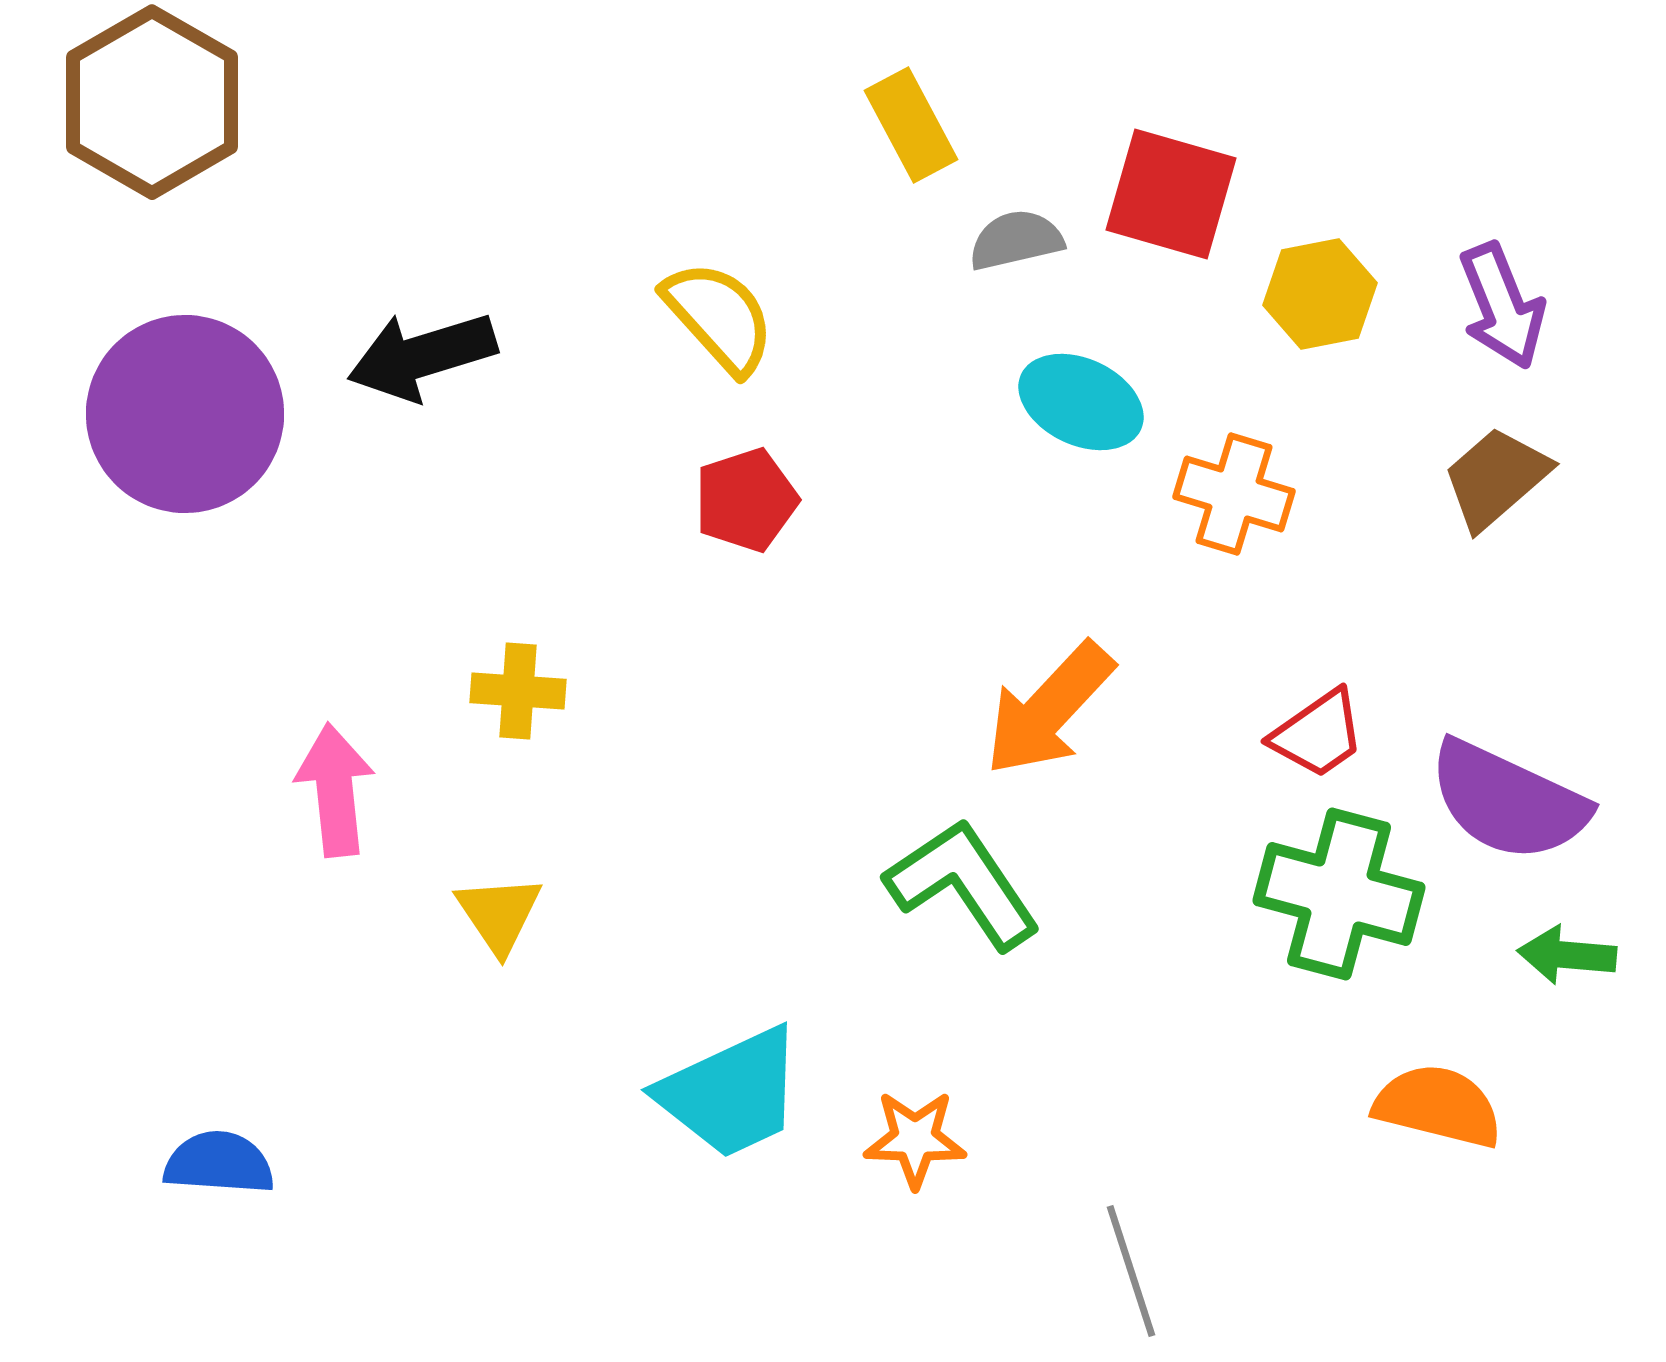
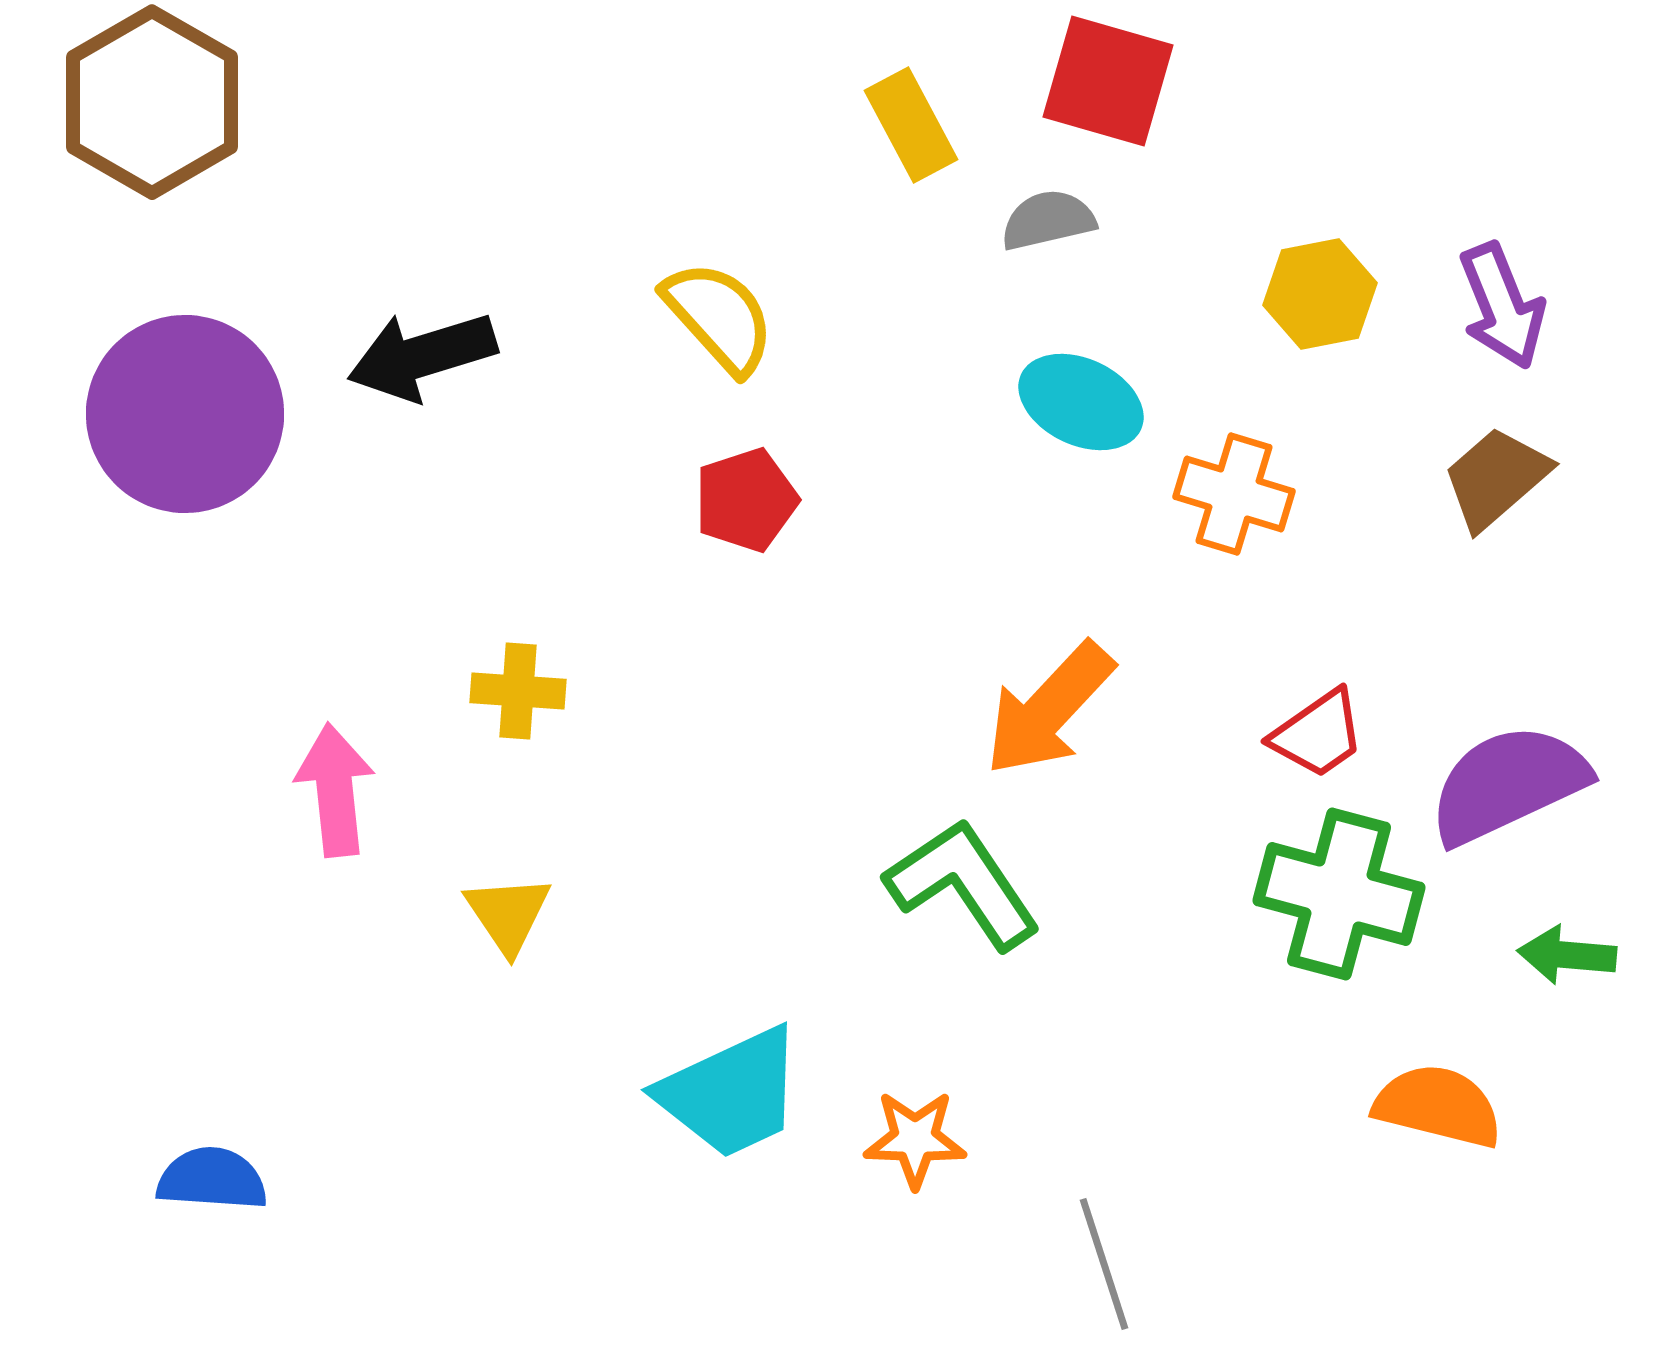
red square: moved 63 px left, 113 px up
gray semicircle: moved 32 px right, 20 px up
purple semicircle: moved 17 px up; rotated 130 degrees clockwise
yellow triangle: moved 9 px right
blue semicircle: moved 7 px left, 16 px down
gray line: moved 27 px left, 7 px up
